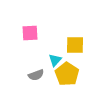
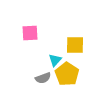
gray semicircle: moved 7 px right, 3 px down
